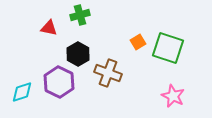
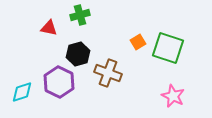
black hexagon: rotated 15 degrees clockwise
